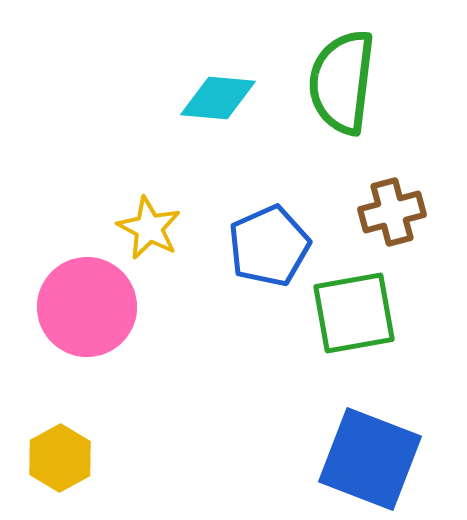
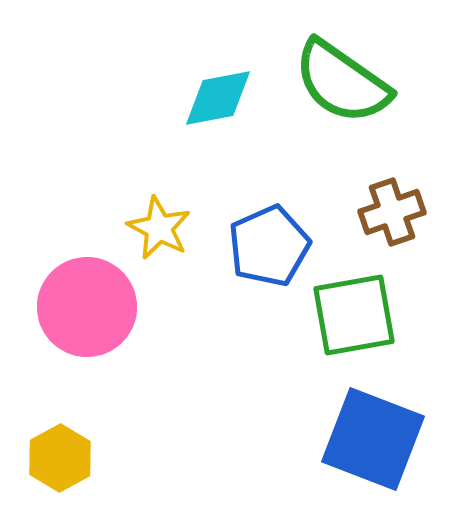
green semicircle: rotated 62 degrees counterclockwise
cyan diamond: rotated 16 degrees counterclockwise
brown cross: rotated 4 degrees counterclockwise
yellow star: moved 10 px right
green square: moved 2 px down
blue square: moved 3 px right, 20 px up
